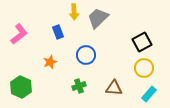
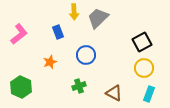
brown triangle: moved 5 px down; rotated 24 degrees clockwise
cyan rectangle: rotated 21 degrees counterclockwise
